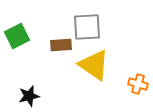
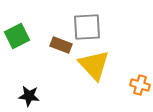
brown rectangle: rotated 25 degrees clockwise
yellow triangle: rotated 12 degrees clockwise
orange cross: moved 2 px right, 1 px down
black star: rotated 20 degrees clockwise
